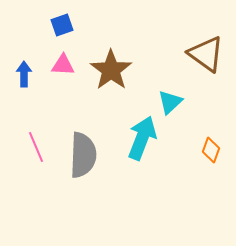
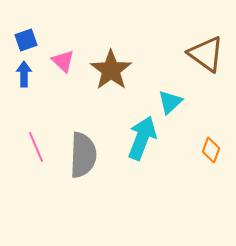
blue square: moved 36 px left, 15 px down
pink triangle: moved 4 px up; rotated 40 degrees clockwise
